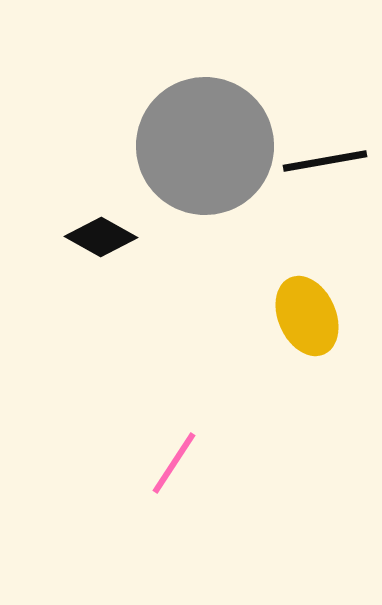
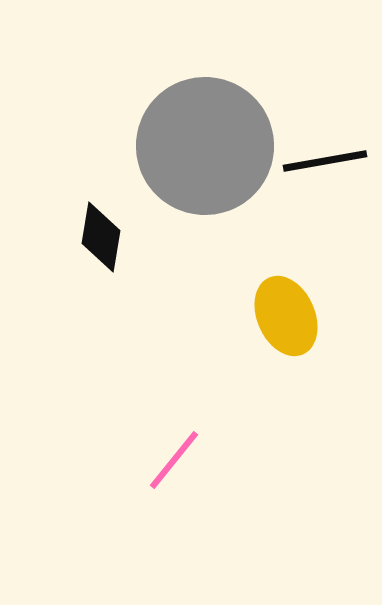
black diamond: rotated 70 degrees clockwise
yellow ellipse: moved 21 px left
pink line: moved 3 px up; rotated 6 degrees clockwise
